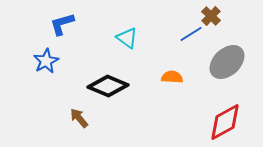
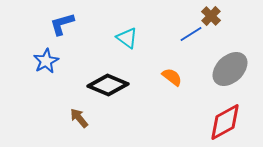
gray ellipse: moved 3 px right, 7 px down
orange semicircle: rotated 35 degrees clockwise
black diamond: moved 1 px up
